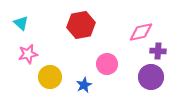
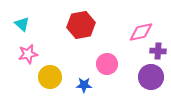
cyan triangle: moved 1 px right, 1 px down
blue star: rotated 28 degrees clockwise
